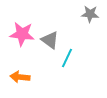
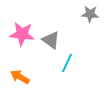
gray triangle: moved 1 px right
cyan line: moved 5 px down
orange arrow: rotated 24 degrees clockwise
